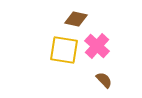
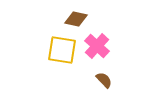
yellow square: moved 2 px left
